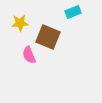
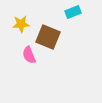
yellow star: moved 1 px right, 1 px down
